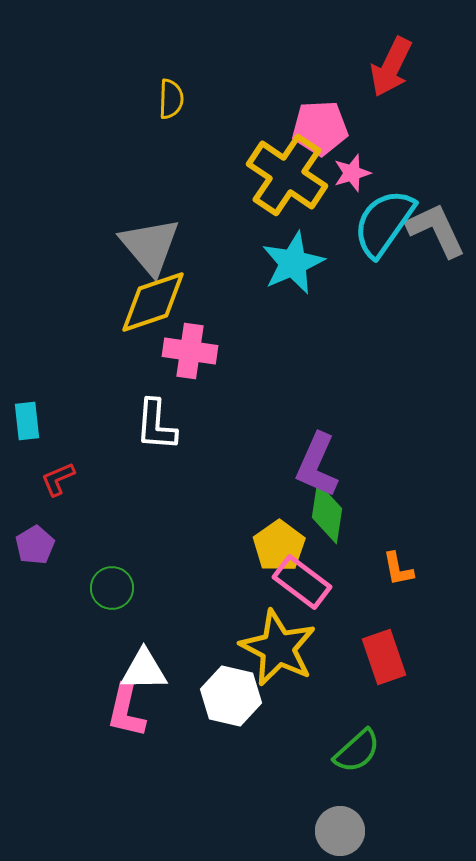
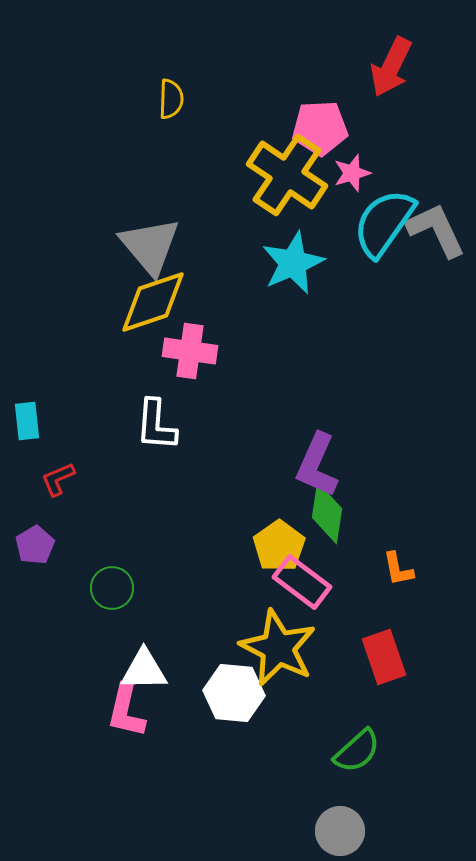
white hexagon: moved 3 px right, 3 px up; rotated 8 degrees counterclockwise
